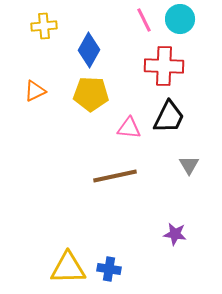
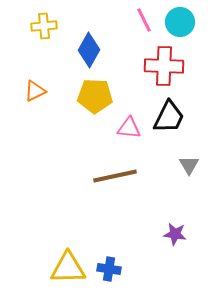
cyan circle: moved 3 px down
yellow pentagon: moved 4 px right, 2 px down
